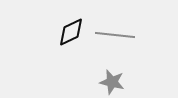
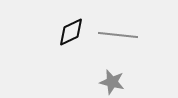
gray line: moved 3 px right
